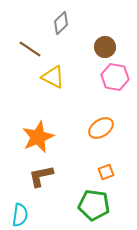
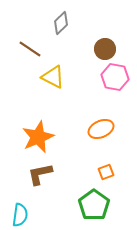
brown circle: moved 2 px down
orange ellipse: moved 1 px down; rotated 10 degrees clockwise
brown L-shape: moved 1 px left, 2 px up
green pentagon: rotated 28 degrees clockwise
